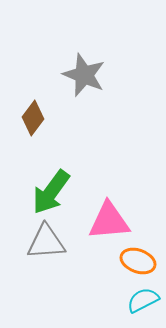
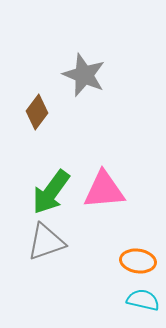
brown diamond: moved 4 px right, 6 px up
pink triangle: moved 5 px left, 31 px up
gray triangle: rotated 15 degrees counterclockwise
orange ellipse: rotated 12 degrees counterclockwise
cyan semicircle: rotated 40 degrees clockwise
